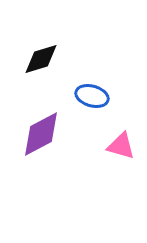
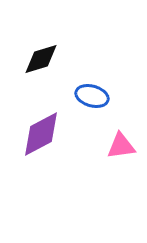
pink triangle: rotated 24 degrees counterclockwise
